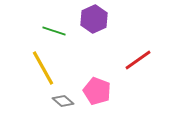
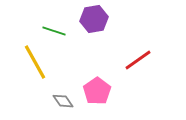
purple hexagon: rotated 16 degrees clockwise
yellow line: moved 8 px left, 6 px up
pink pentagon: rotated 16 degrees clockwise
gray diamond: rotated 15 degrees clockwise
